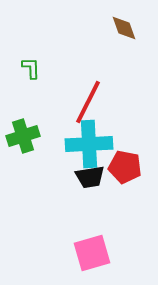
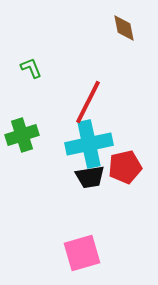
brown diamond: rotated 8 degrees clockwise
green L-shape: rotated 20 degrees counterclockwise
green cross: moved 1 px left, 1 px up
cyan cross: rotated 9 degrees counterclockwise
red pentagon: rotated 24 degrees counterclockwise
pink square: moved 10 px left
